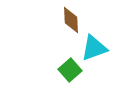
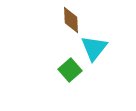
cyan triangle: rotated 32 degrees counterclockwise
